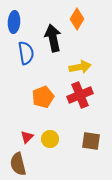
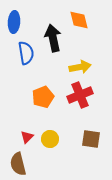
orange diamond: moved 2 px right, 1 px down; rotated 45 degrees counterclockwise
brown square: moved 2 px up
